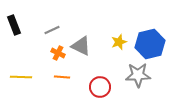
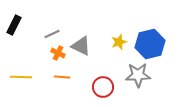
black rectangle: rotated 48 degrees clockwise
gray line: moved 4 px down
red circle: moved 3 px right
